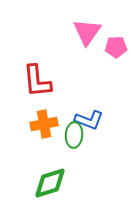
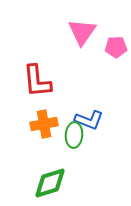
pink triangle: moved 5 px left
